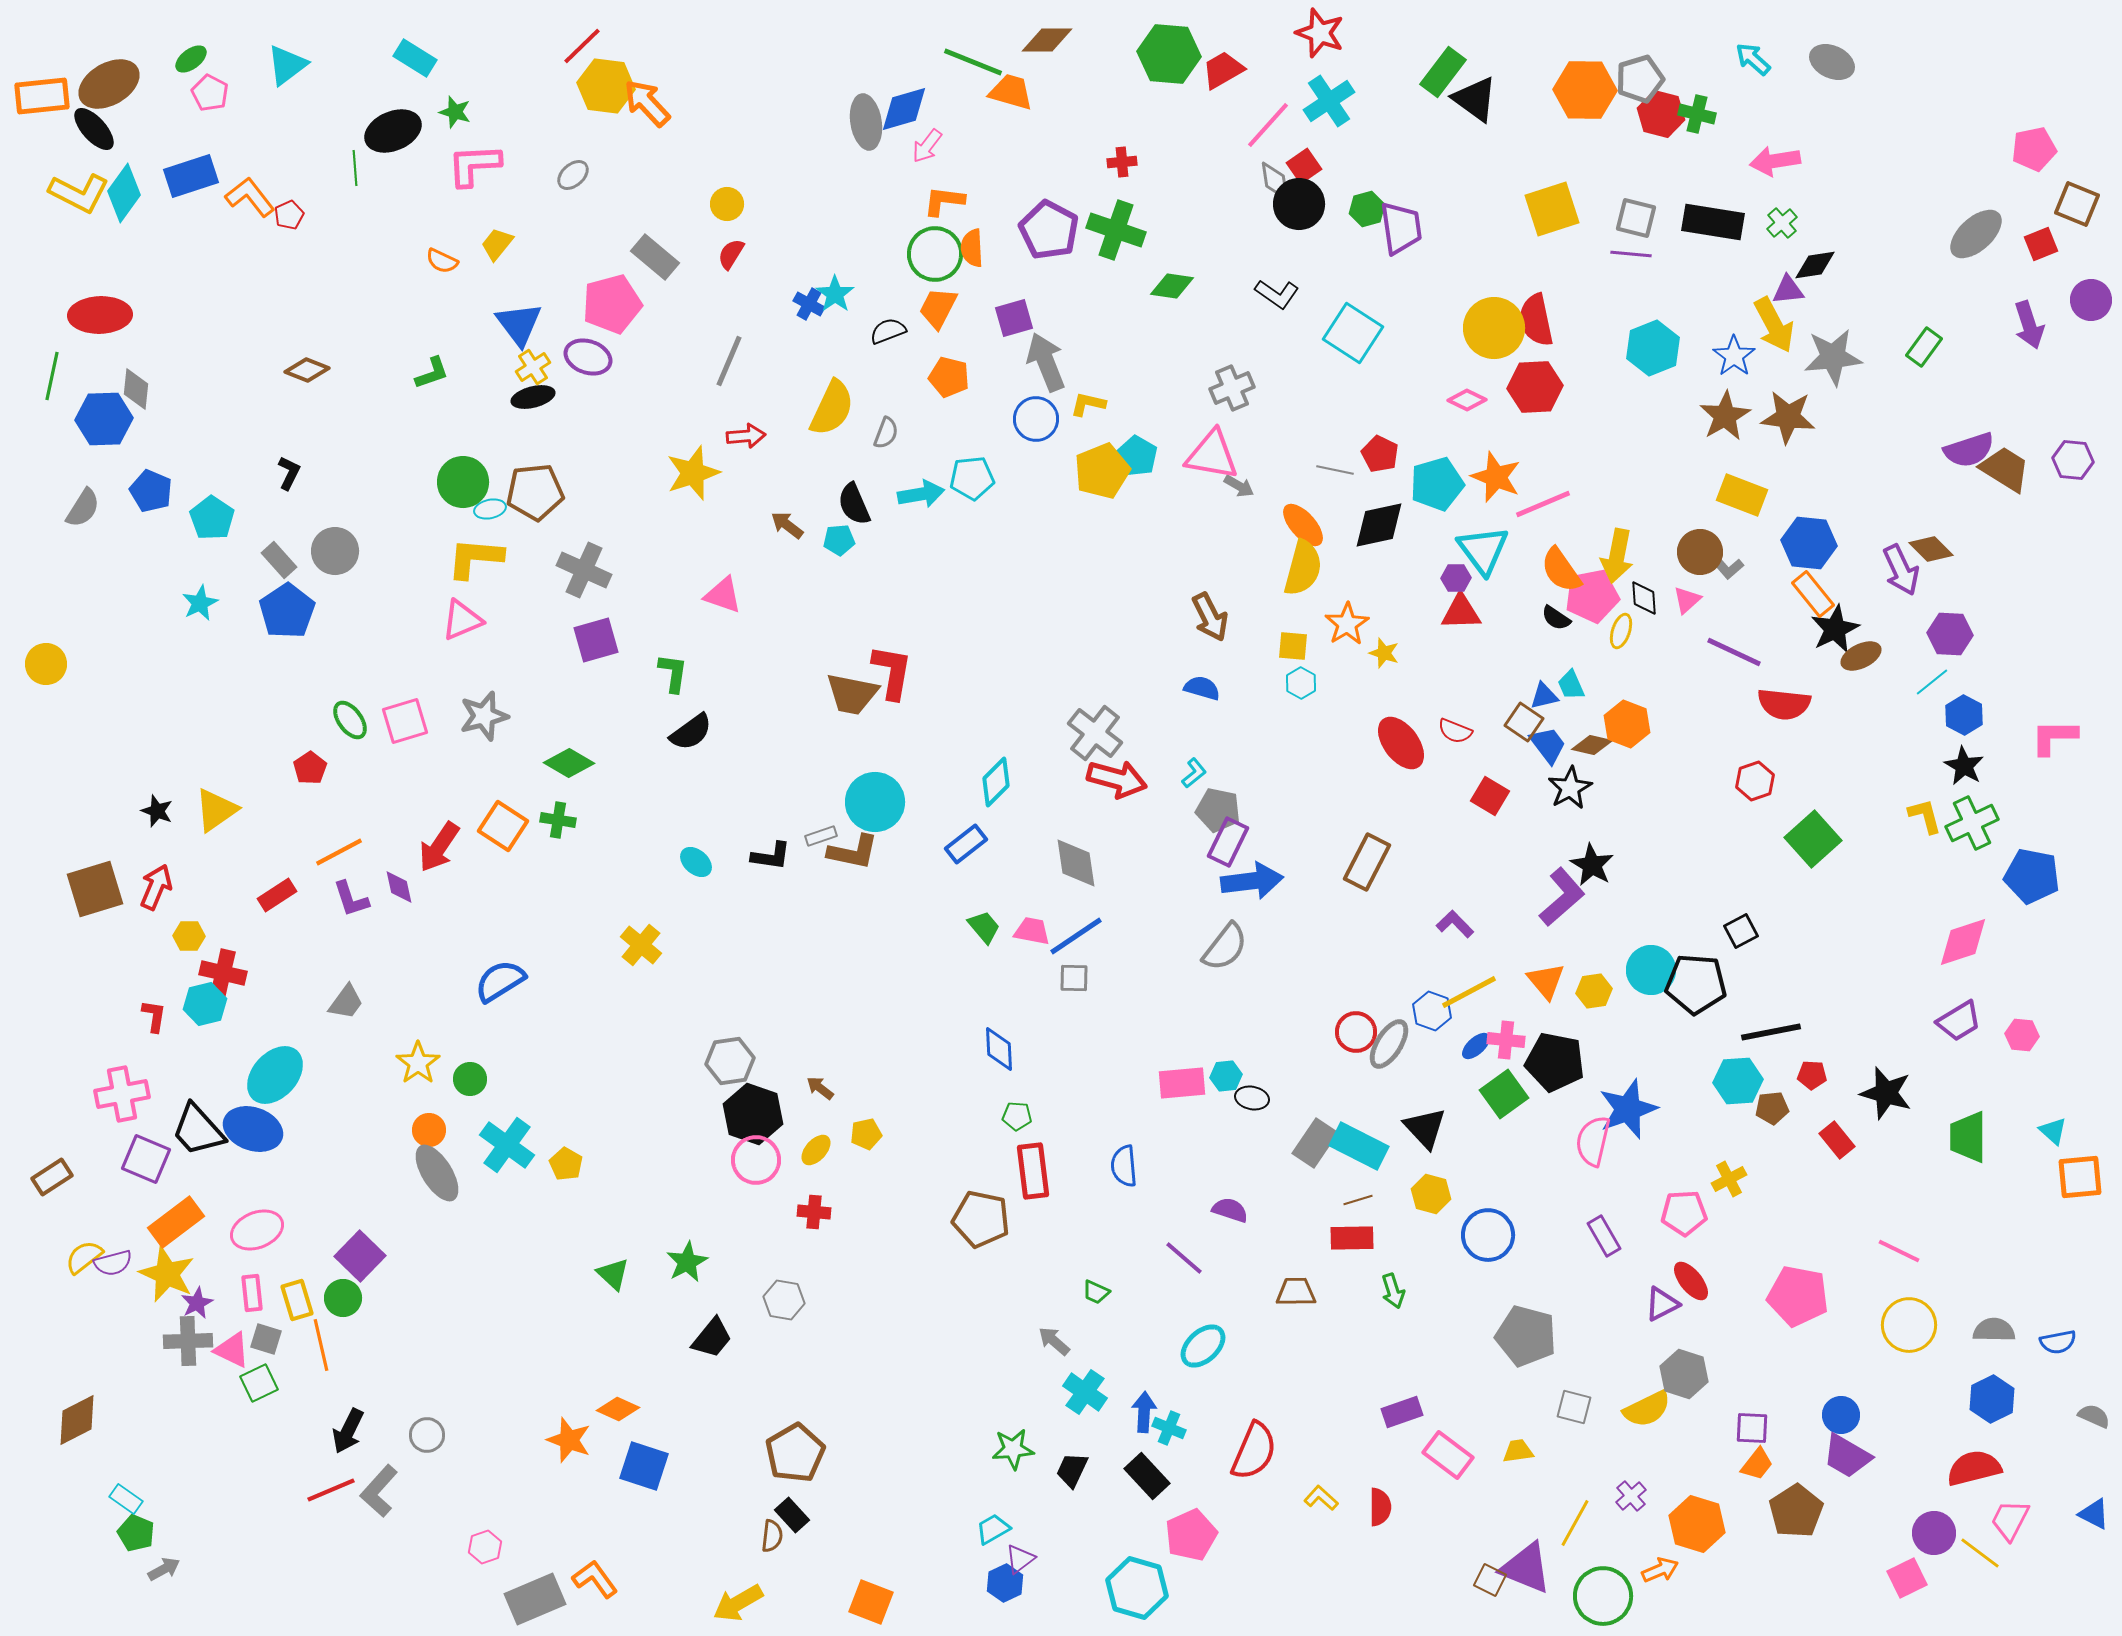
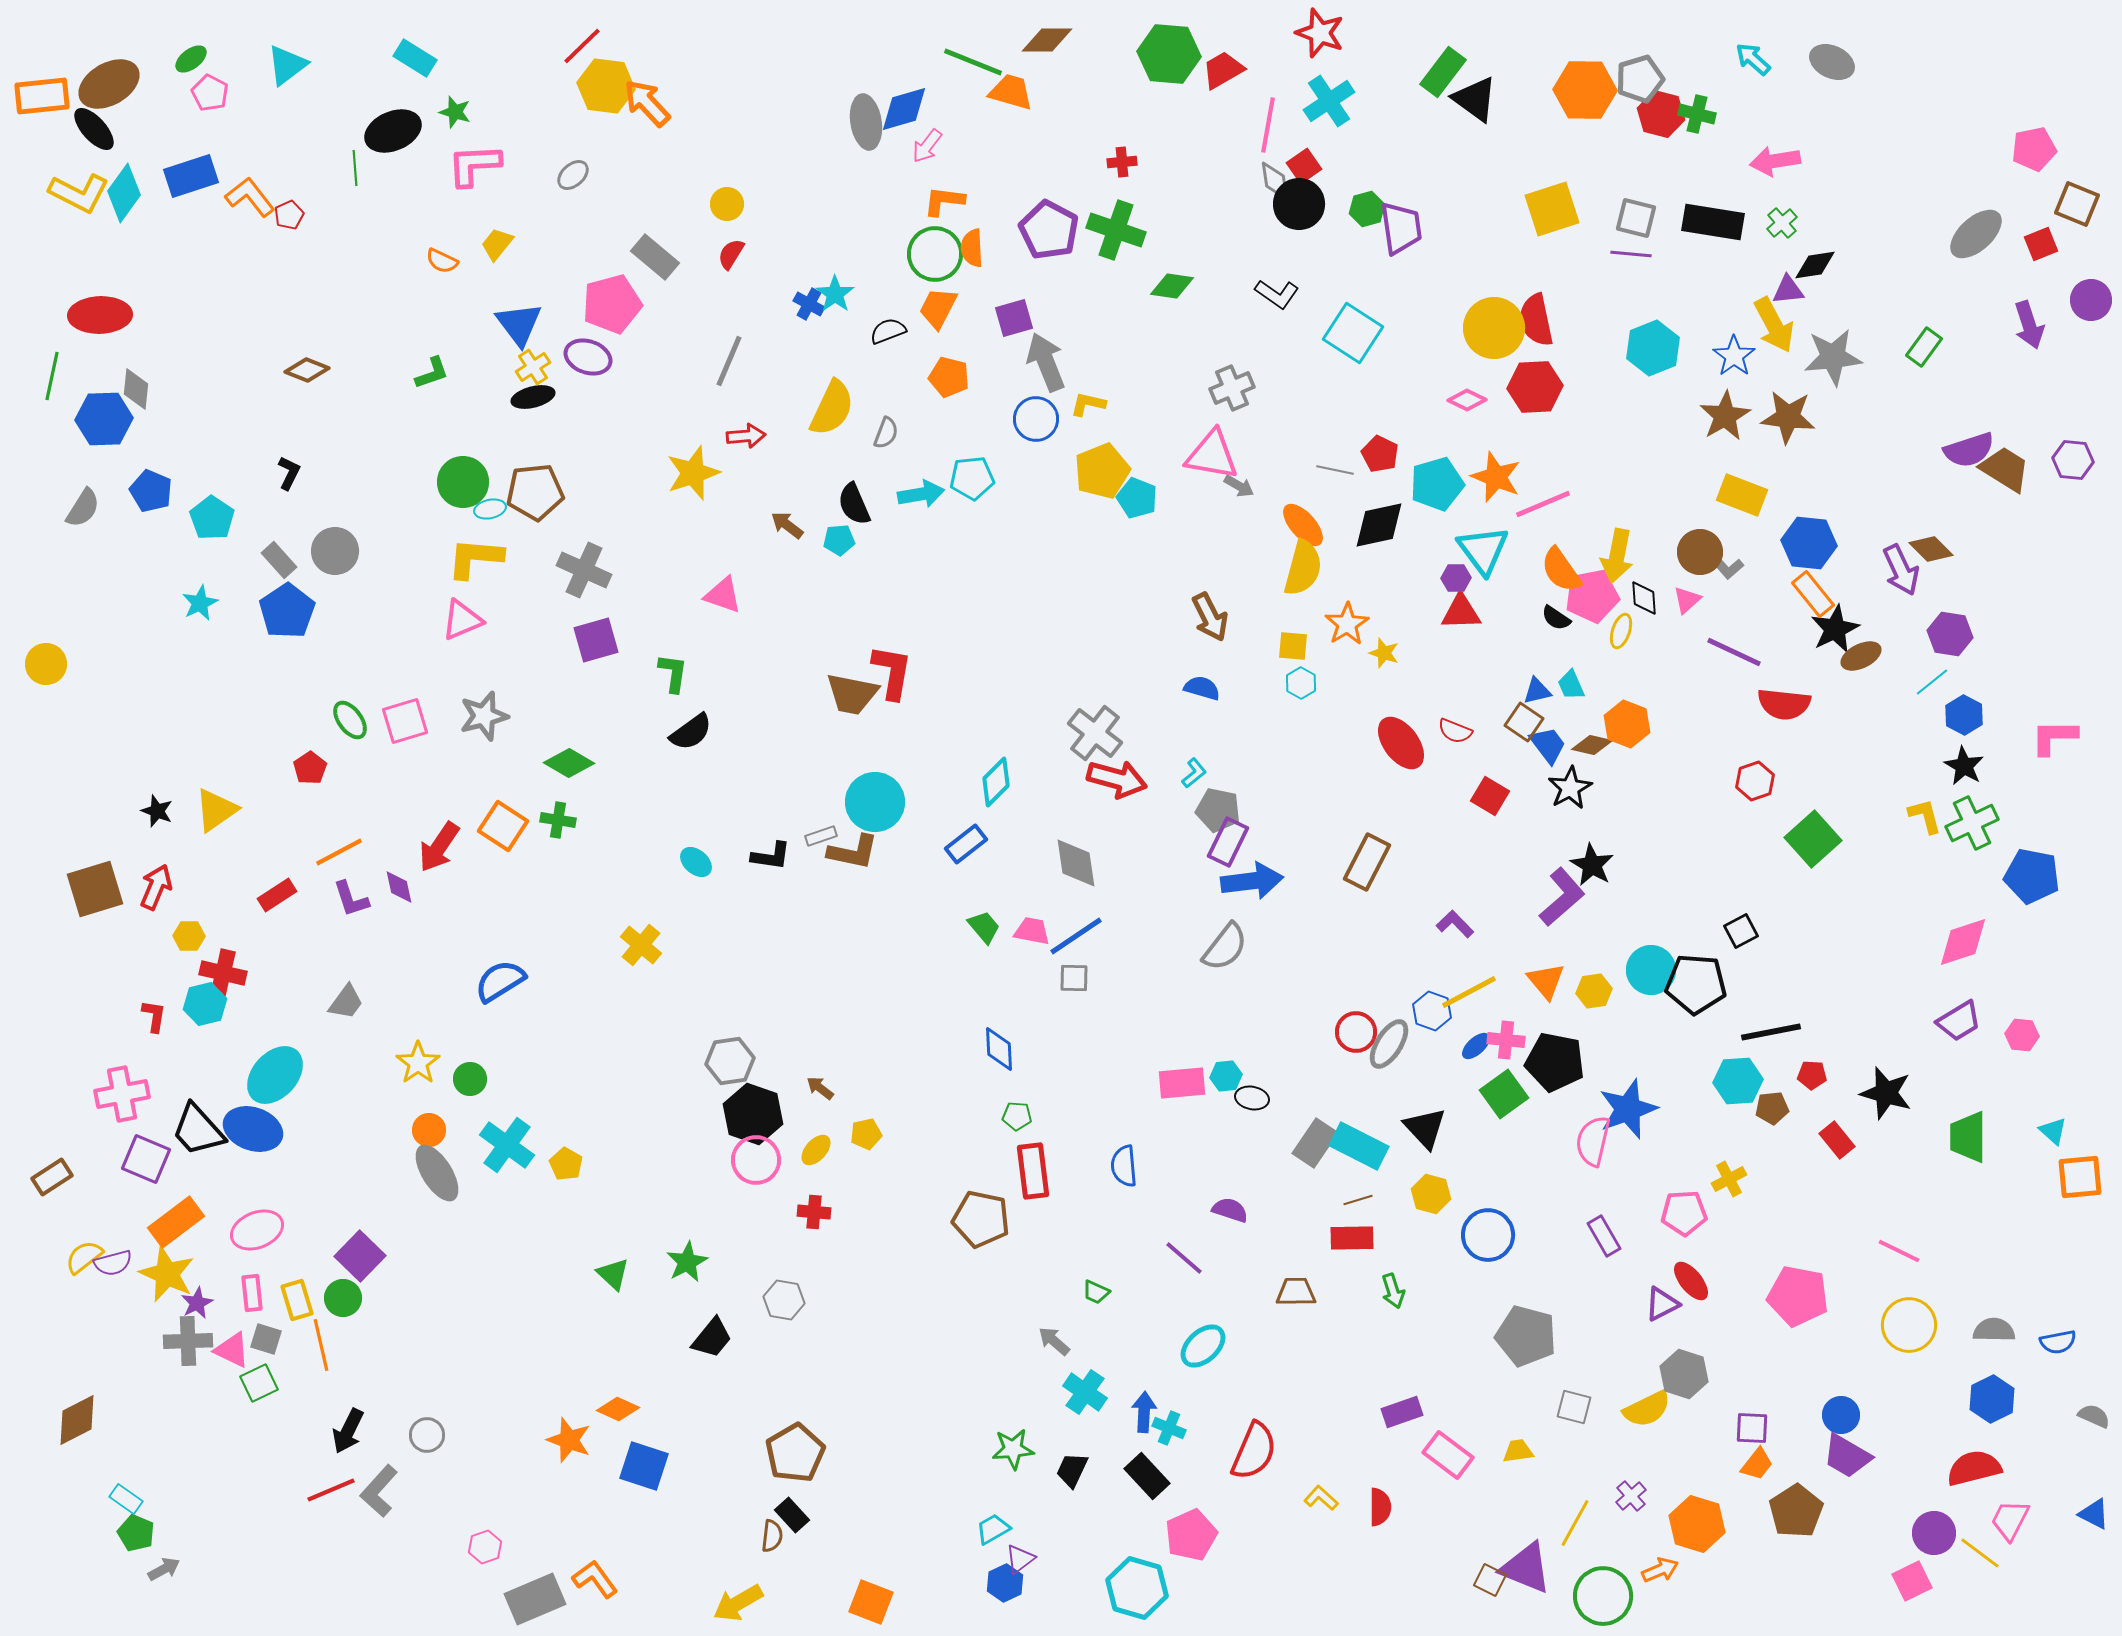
pink line at (1268, 125): rotated 32 degrees counterclockwise
cyan pentagon at (1137, 456): moved 42 px down; rotated 9 degrees counterclockwise
purple hexagon at (1950, 634): rotated 6 degrees clockwise
blue triangle at (1544, 696): moved 7 px left, 5 px up
pink square at (1907, 1578): moved 5 px right, 3 px down
